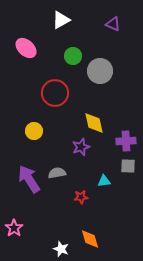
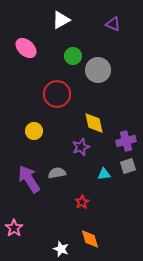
gray circle: moved 2 px left, 1 px up
red circle: moved 2 px right, 1 px down
purple cross: rotated 12 degrees counterclockwise
gray square: rotated 21 degrees counterclockwise
cyan triangle: moved 7 px up
red star: moved 1 px right, 5 px down; rotated 24 degrees counterclockwise
